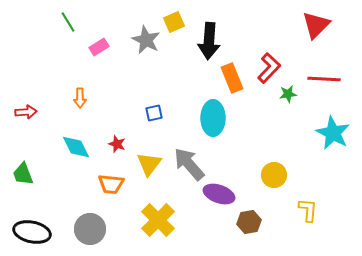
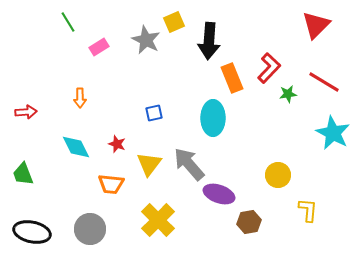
red line: moved 3 px down; rotated 28 degrees clockwise
yellow circle: moved 4 px right
